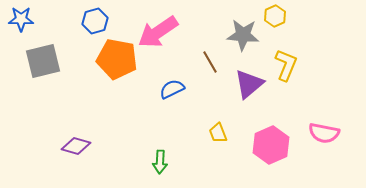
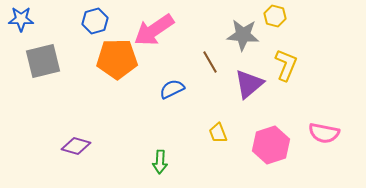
yellow hexagon: rotated 20 degrees counterclockwise
pink arrow: moved 4 px left, 2 px up
orange pentagon: rotated 12 degrees counterclockwise
pink hexagon: rotated 6 degrees clockwise
